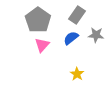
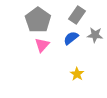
gray star: moved 1 px left
